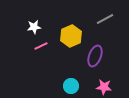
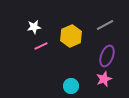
gray line: moved 6 px down
purple ellipse: moved 12 px right
pink star: moved 8 px up; rotated 28 degrees counterclockwise
